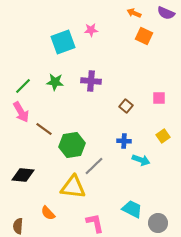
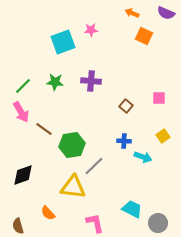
orange arrow: moved 2 px left
cyan arrow: moved 2 px right, 3 px up
black diamond: rotated 25 degrees counterclockwise
brown semicircle: rotated 21 degrees counterclockwise
